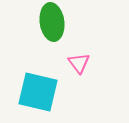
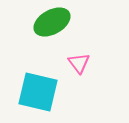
green ellipse: rotated 69 degrees clockwise
